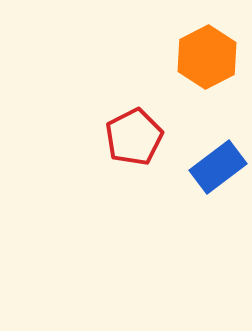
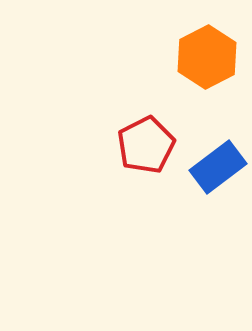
red pentagon: moved 12 px right, 8 px down
